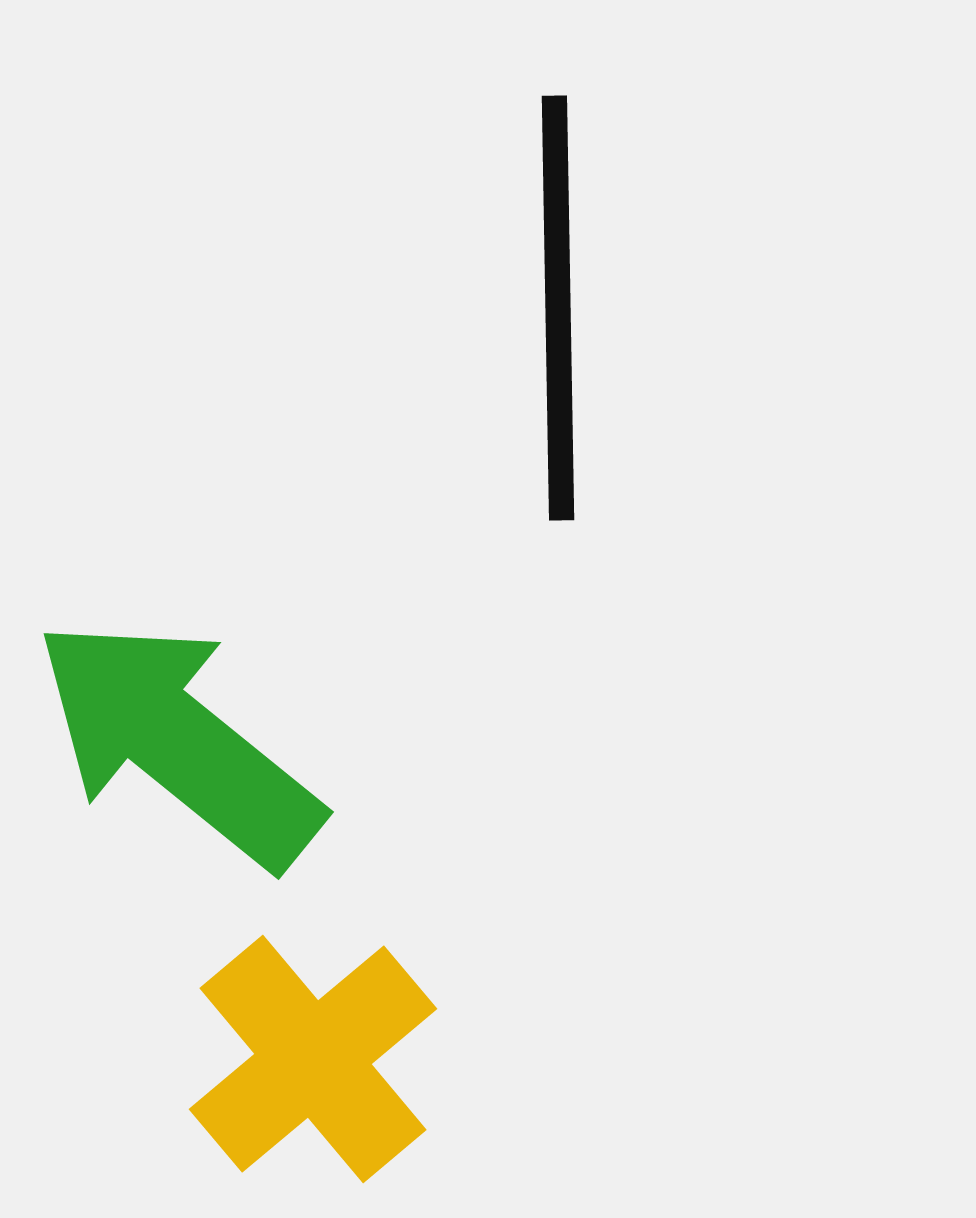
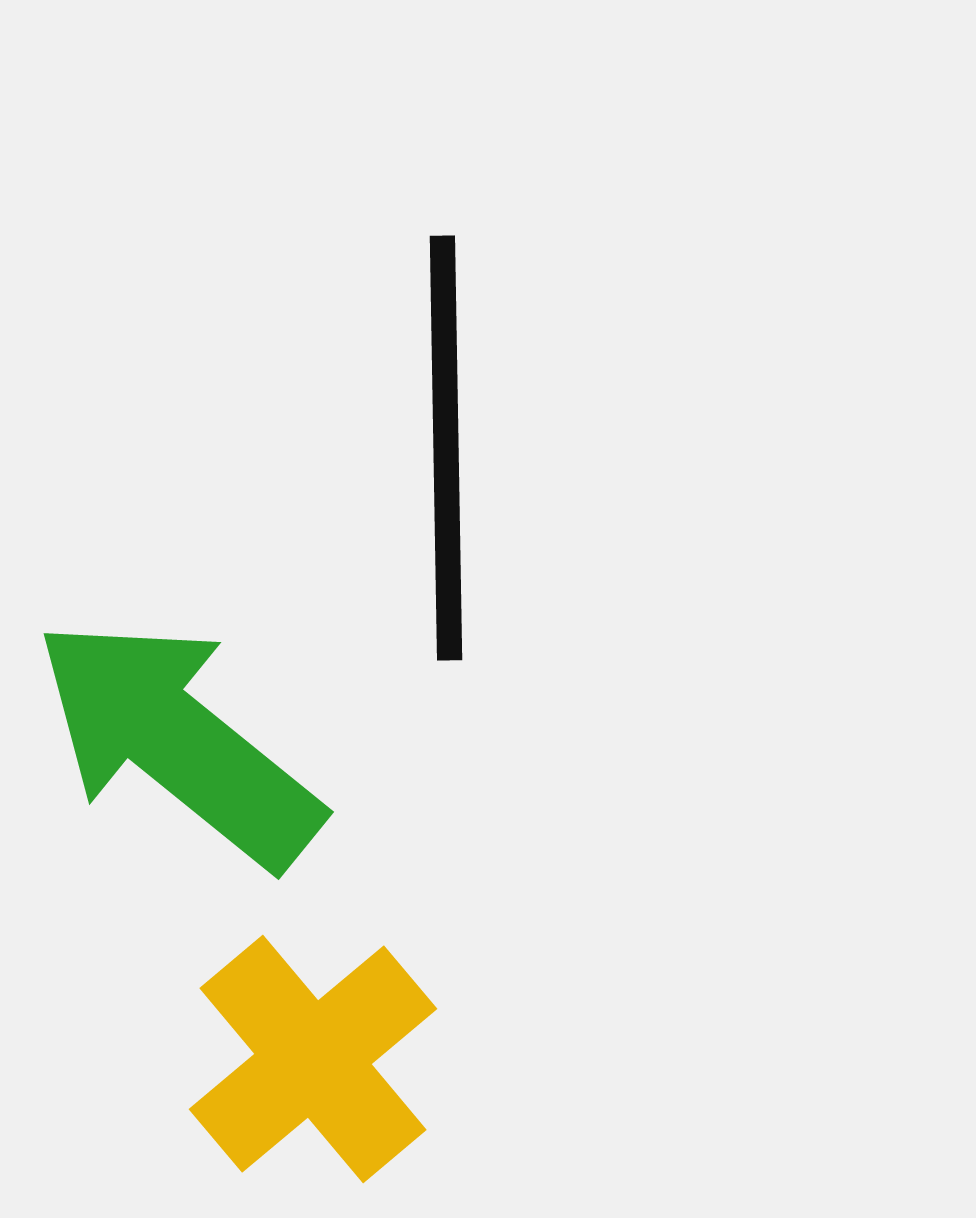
black line: moved 112 px left, 140 px down
